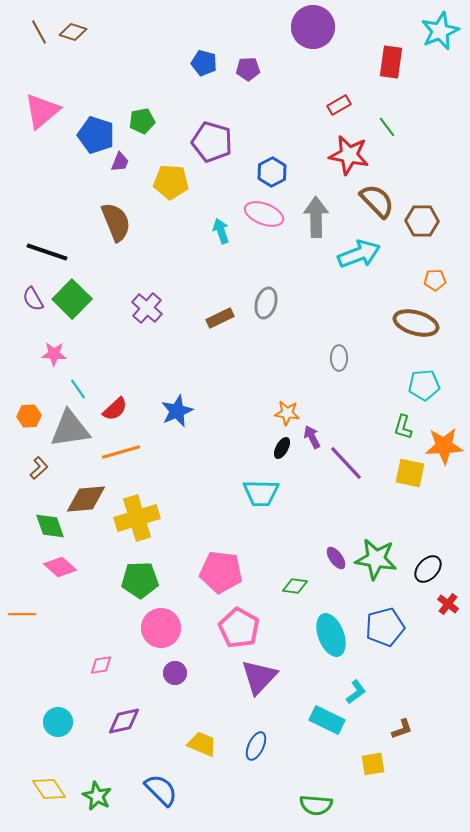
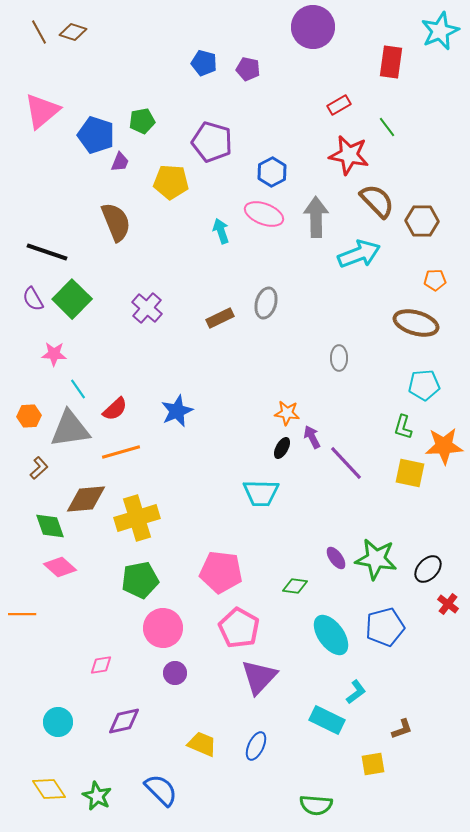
purple pentagon at (248, 69): rotated 15 degrees clockwise
green pentagon at (140, 580): rotated 9 degrees counterclockwise
pink circle at (161, 628): moved 2 px right
cyan ellipse at (331, 635): rotated 15 degrees counterclockwise
